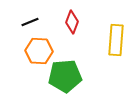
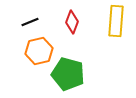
yellow rectangle: moved 19 px up
orange hexagon: rotated 16 degrees counterclockwise
green pentagon: moved 3 px right, 2 px up; rotated 20 degrees clockwise
